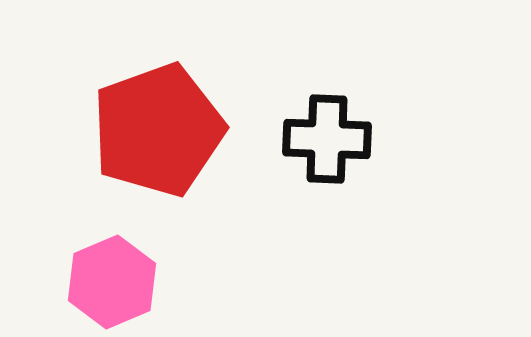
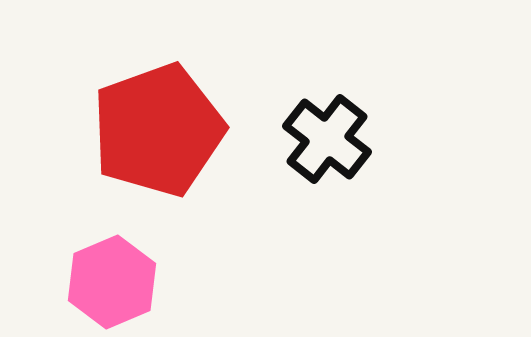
black cross: rotated 36 degrees clockwise
